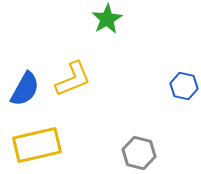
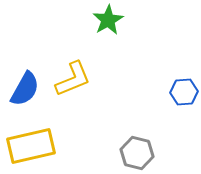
green star: moved 1 px right, 1 px down
blue hexagon: moved 6 px down; rotated 16 degrees counterclockwise
yellow rectangle: moved 6 px left, 1 px down
gray hexagon: moved 2 px left
